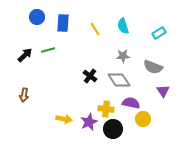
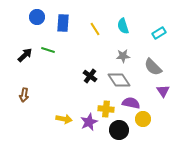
green line: rotated 32 degrees clockwise
gray semicircle: rotated 24 degrees clockwise
black circle: moved 6 px right, 1 px down
